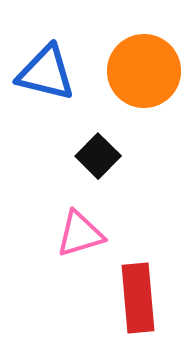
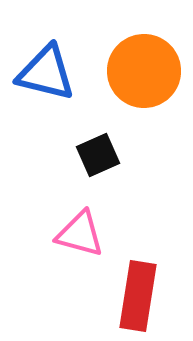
black square: moved 1 px up; rotated 21 degrees clockwise
pink triangle: rotated 32 degrees clockwise
red rectangle: moved 2 px up; rotated 14 degrees clockwise
